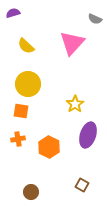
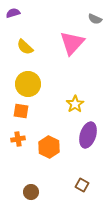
yellow semicircle: moved 1 px left, 1 px down
